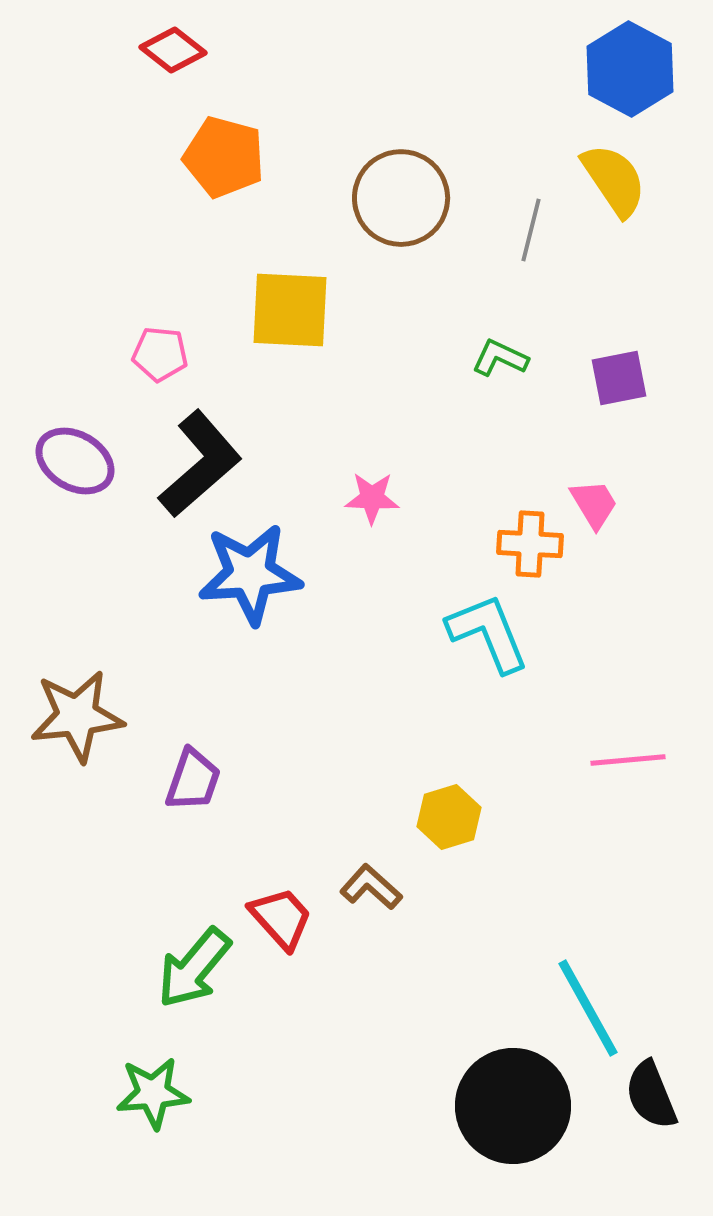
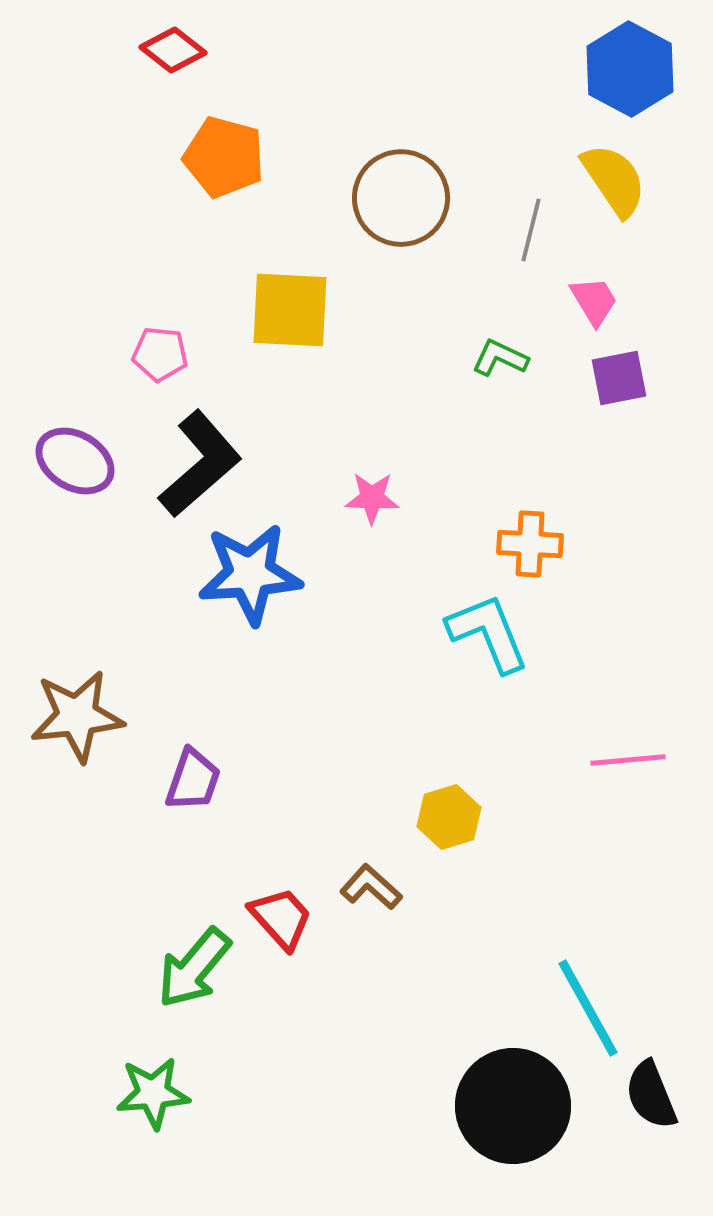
pink trapezoid: moved 203 px up
